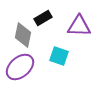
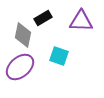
purple triangle: moved 2 px right, 5 px up
